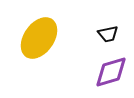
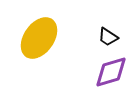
black trapezoid: moved 3 px down; rotated 45 degrees clockwise
